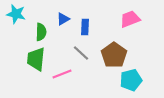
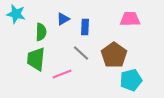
pink trapezoid: rotated 20 degrees clockwise
